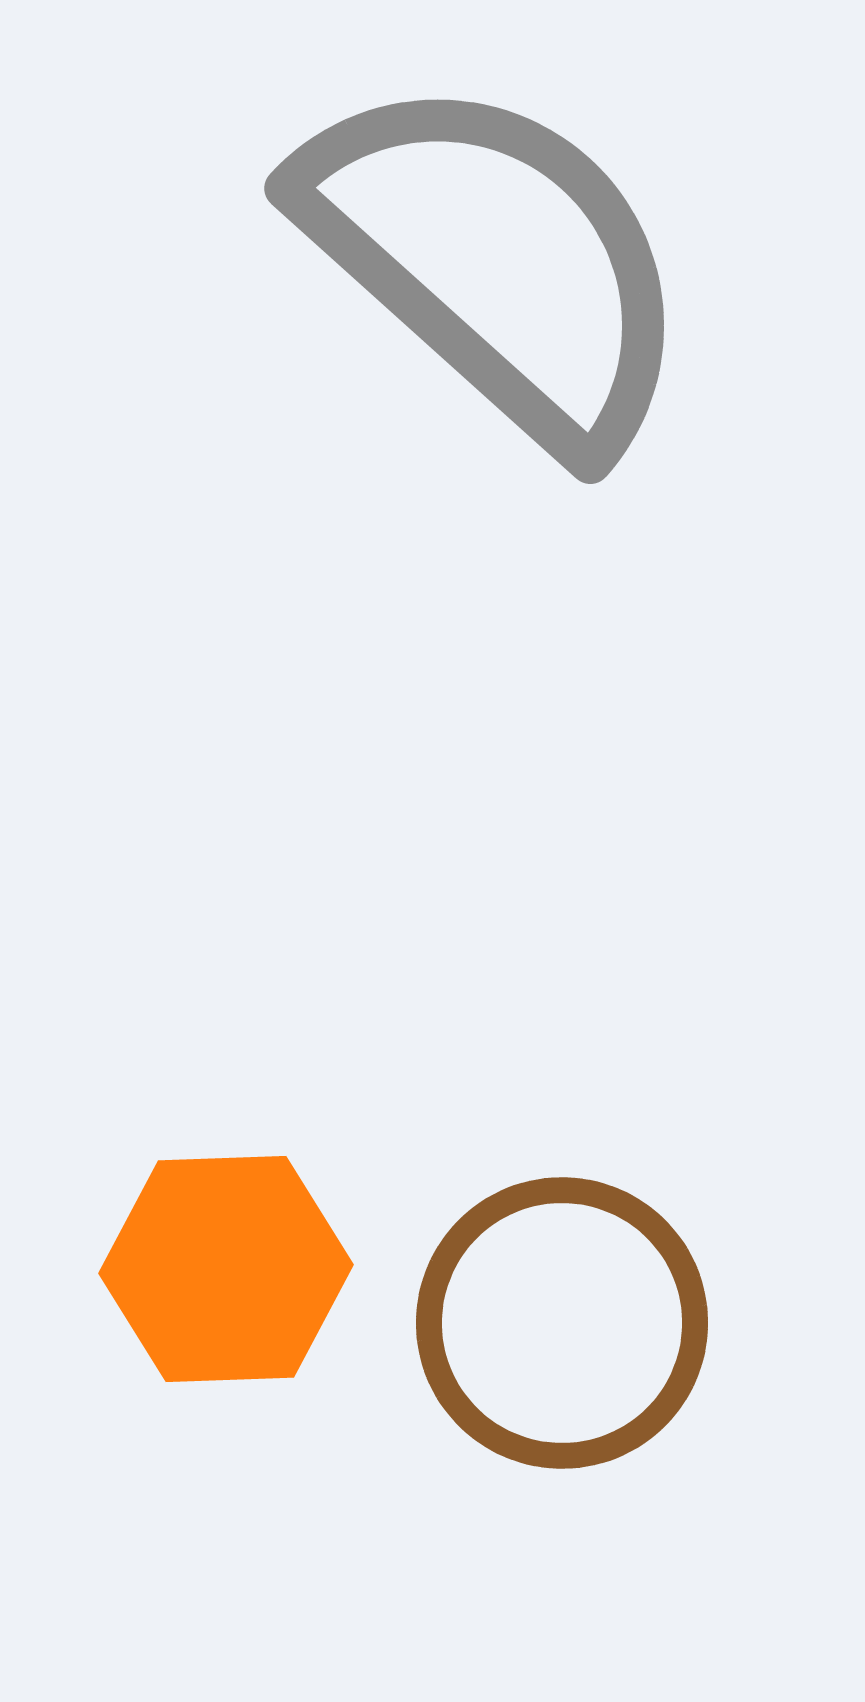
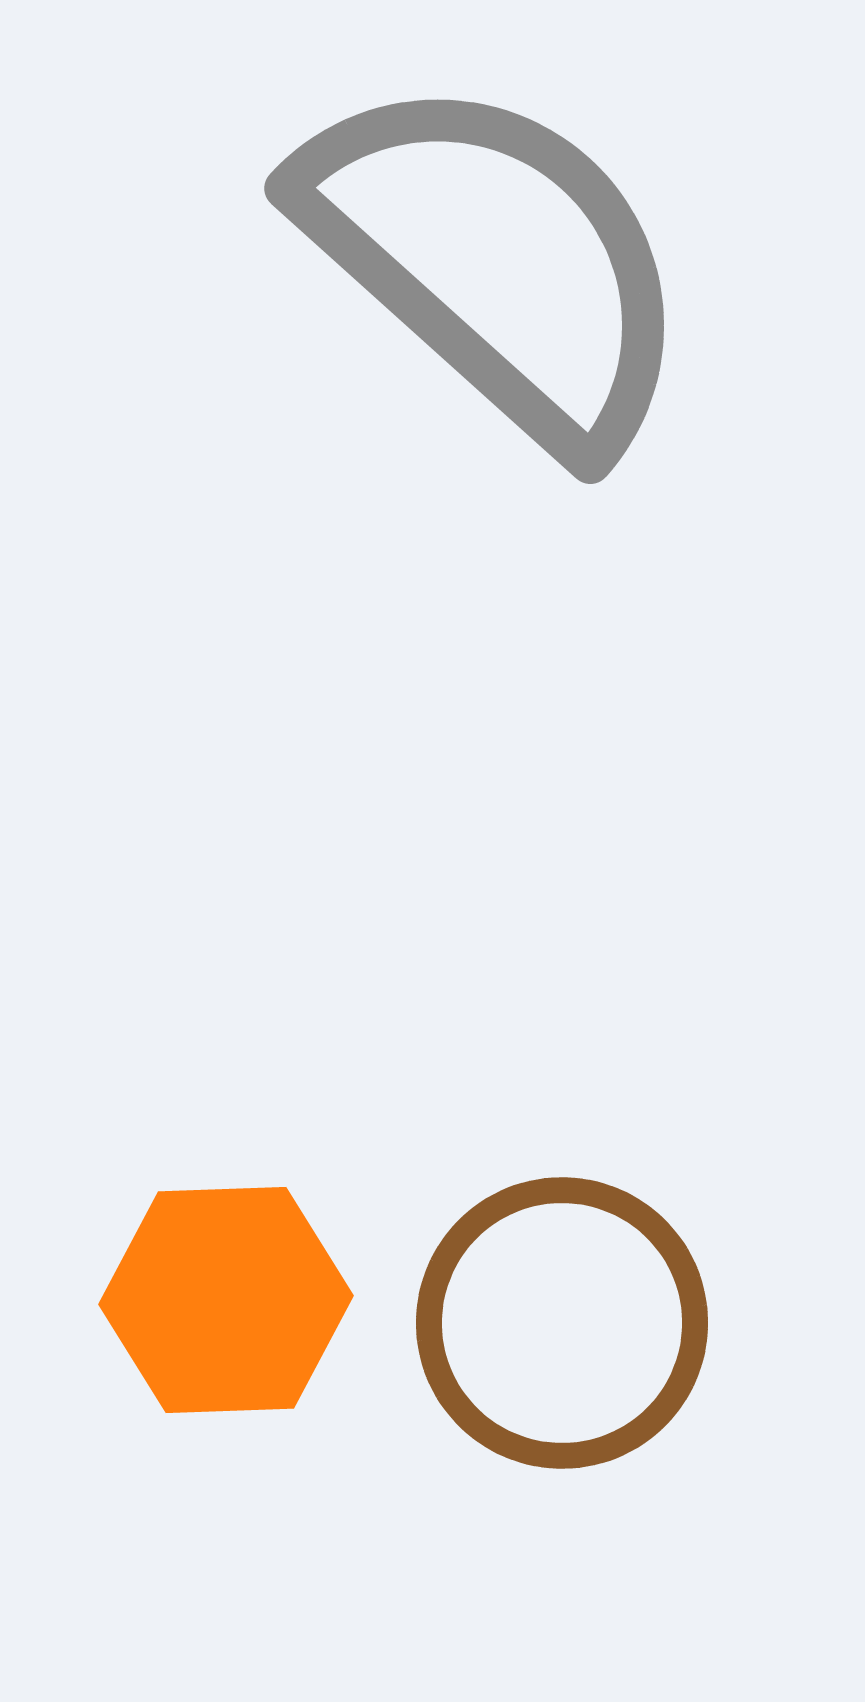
orange hexagon: moved 31 px down
